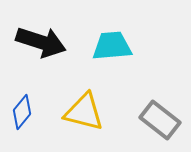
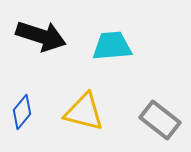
black arrow: moved 6 px up
